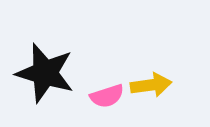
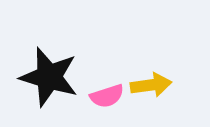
black star: moved 4 px right, 4 px down
